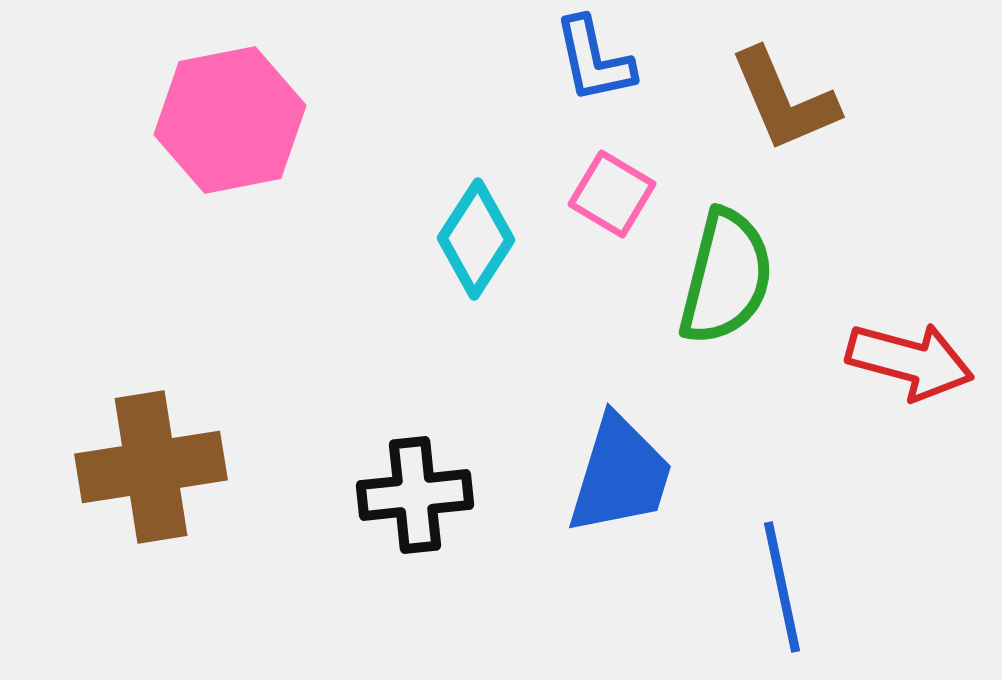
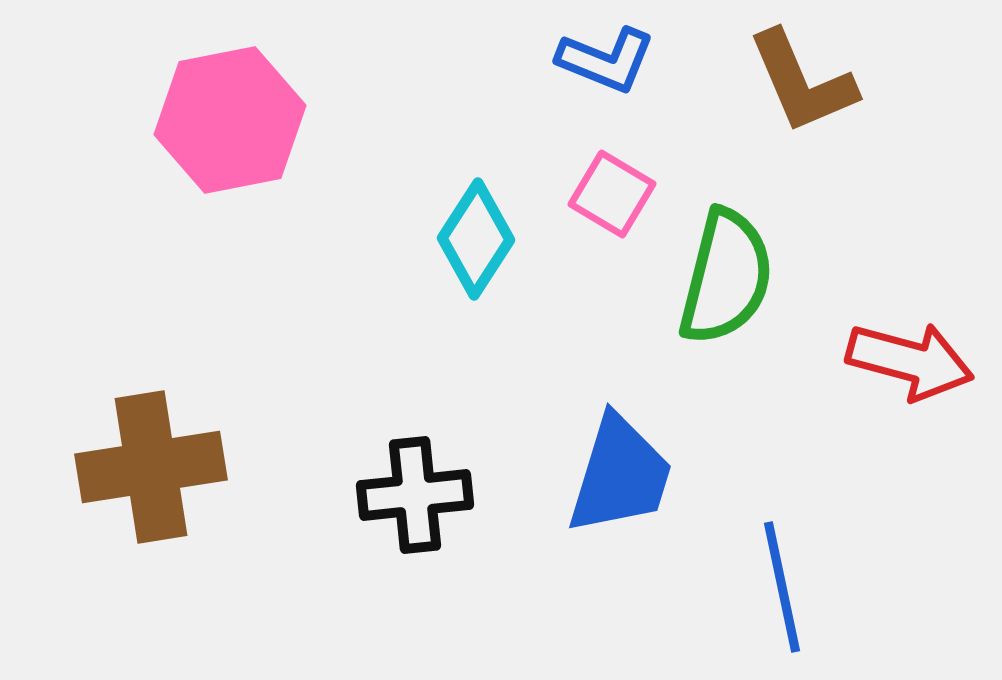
blue L-shape: moved 12 px right; rotated 56 degrees counterclockwise
brown L-shape: moved 18 px right, 18 px up
